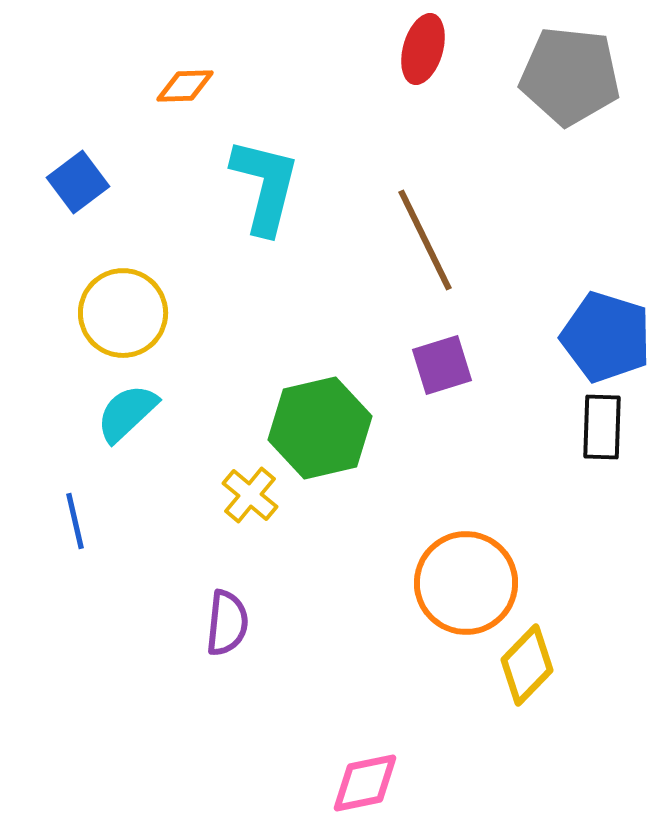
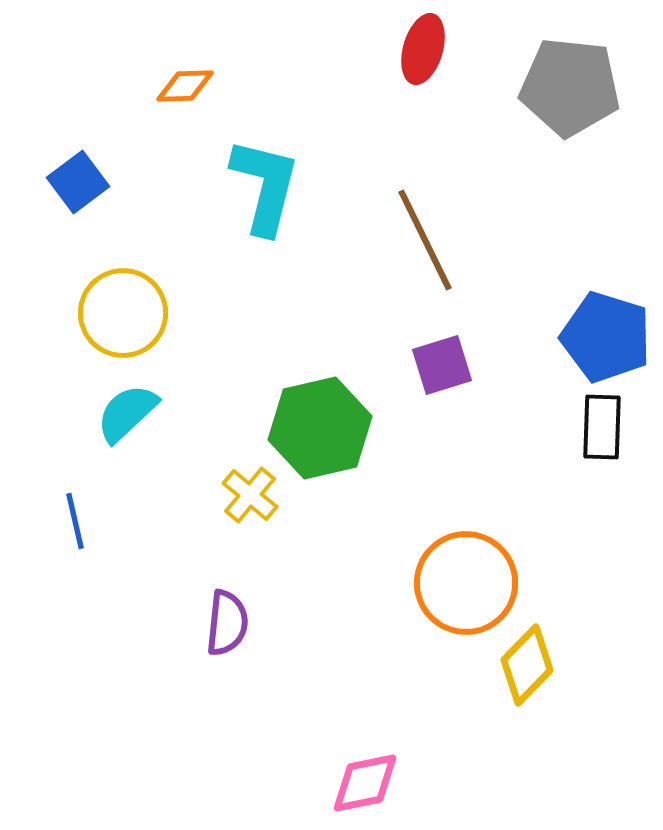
gray pentagon: moved 11 px down
